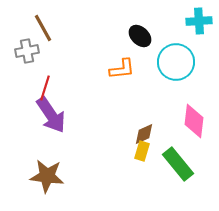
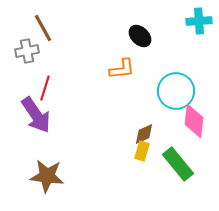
cyan circle: moved 29 px down
purple arrow: moved 15 px left
